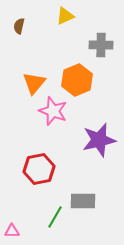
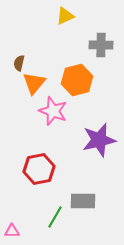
brown semicircle: moved 37 px down
orange hexagon: rotated 8 degrees clockwise
